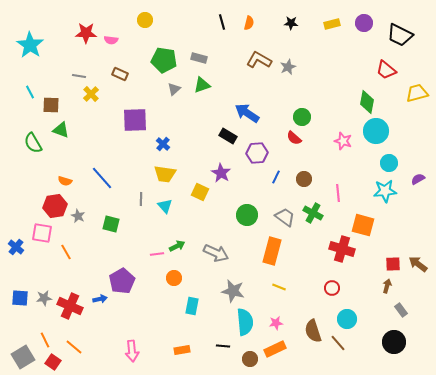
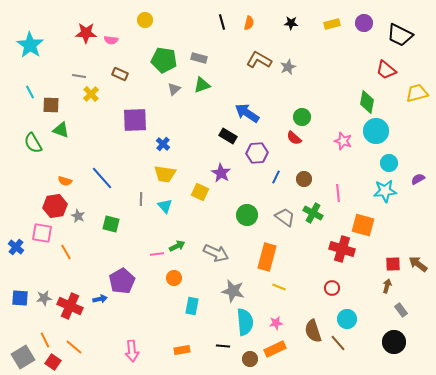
orange rectangle at (272, 251): moved 5 px left, 6 px down
